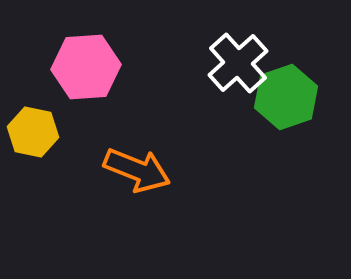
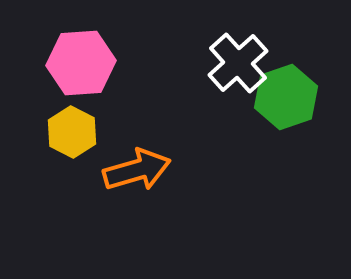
pink hexagon: moved 5 px left, 4 px up
yellow hexagon: moved 39 px right; rotated 15 degrees clockwise
orange arrow: rotated 38 degrees counterclockwise
